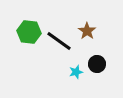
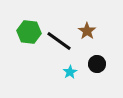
cyan star: moved 6 px left; rotated 16 degrees counterclockwise
